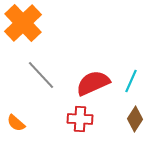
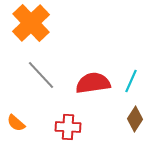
orange cross: moved 8 px right
red semicircle: rotated 16 degrees clockwise
red cross: moved 12 px left, 8 px down
